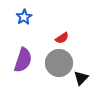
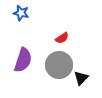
blue star: moved 3 px left, 4 px up; rotated 28 degrees counterclockwise
gray circle: moved 2 px down
